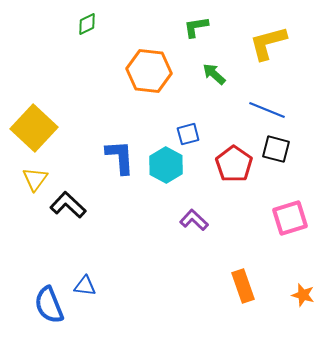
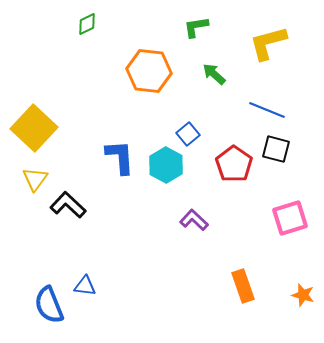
blue square: rotated 25 degrees counterclockwise
